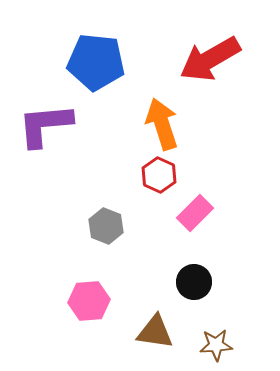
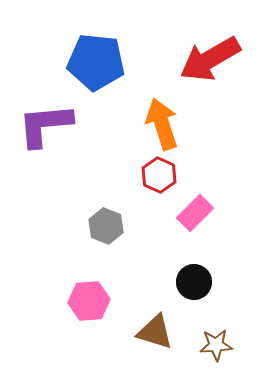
brown triangle: rotated 9 degrees clockwise
